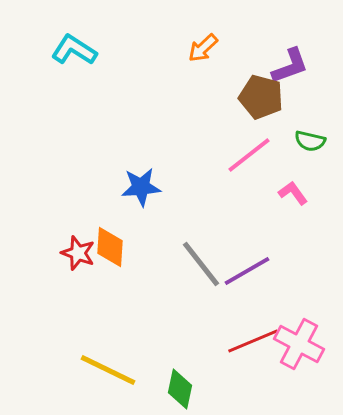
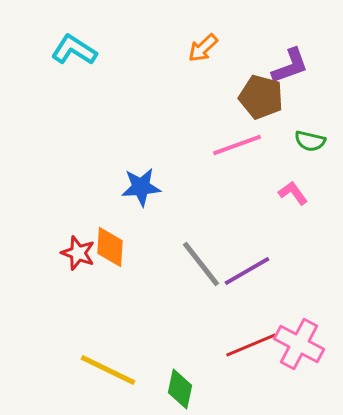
pink line: moved 12 px left, 10 px up; rotated 18 degrees clockwise
red line: moved 2 px left, 4 px down
